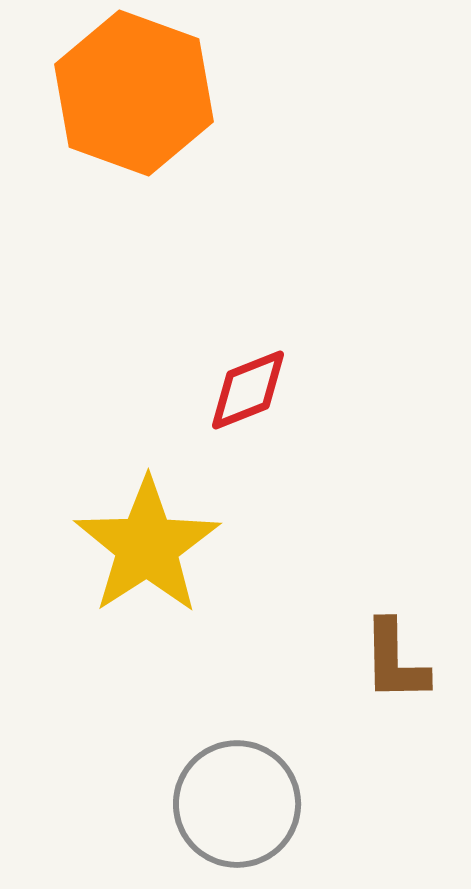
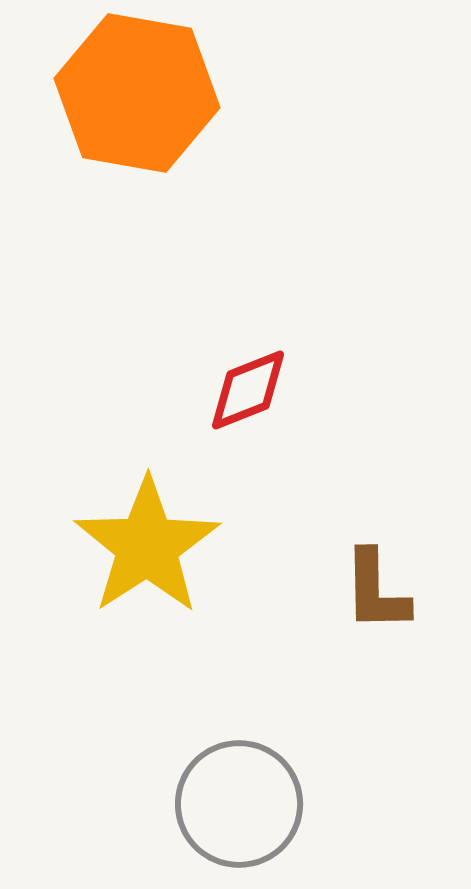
orange hexagon: moved 3 px right; rotated 10 degrees counterclockwise
brown L-shape: moved 19 px left, 70 px up
gray circle: moved 2 px right
